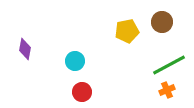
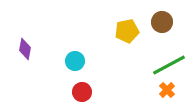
orange cross: rotated 21 degrees counterclockwise
